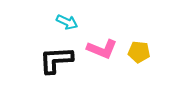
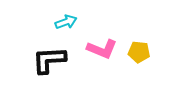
cyan arrow: moved 1 px left; rotated 45 degrees counterclockwise
black L-shape: moved 7 px left
